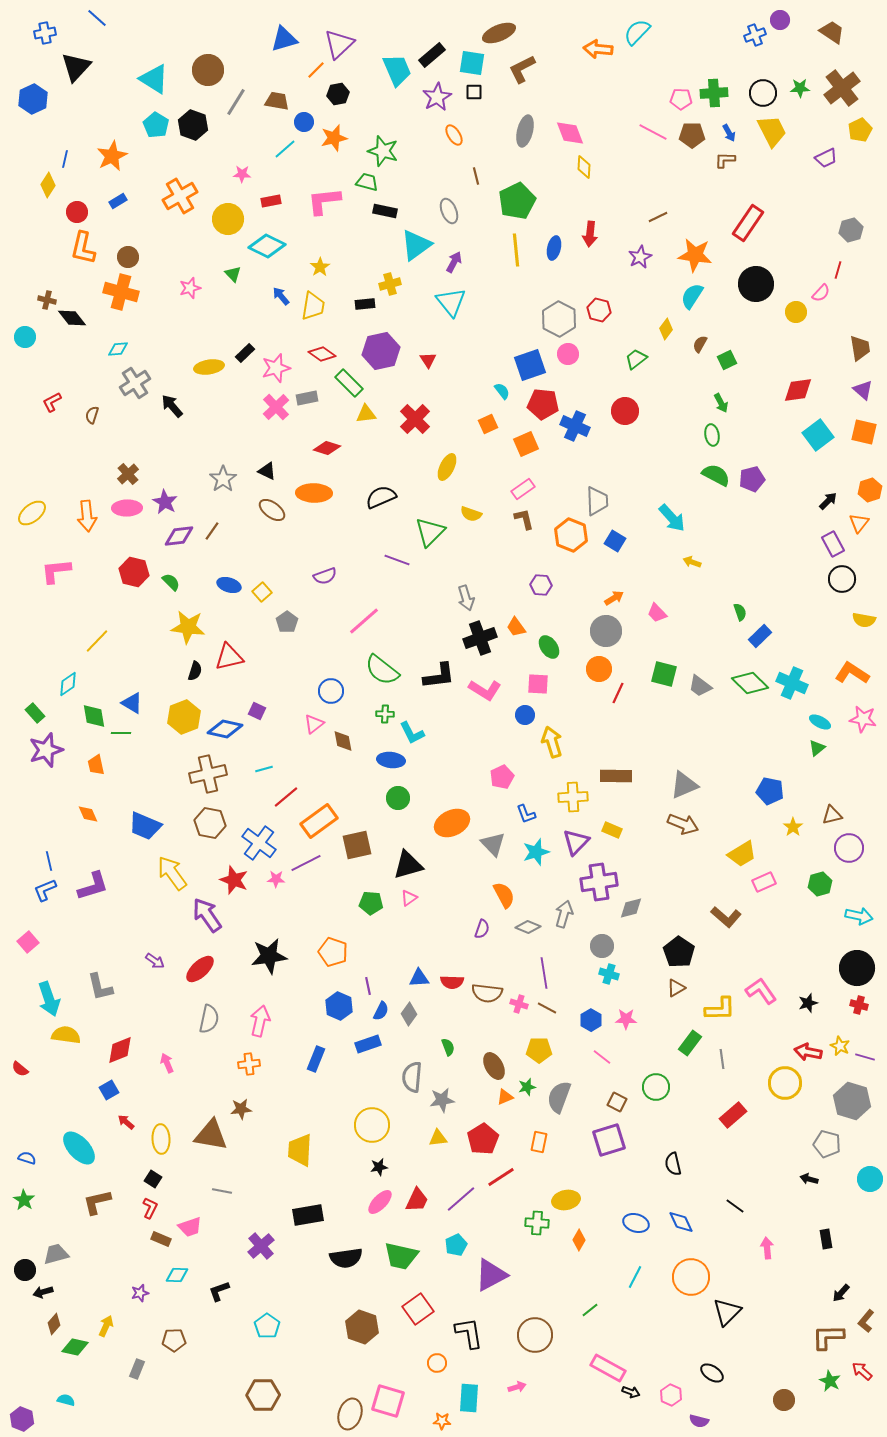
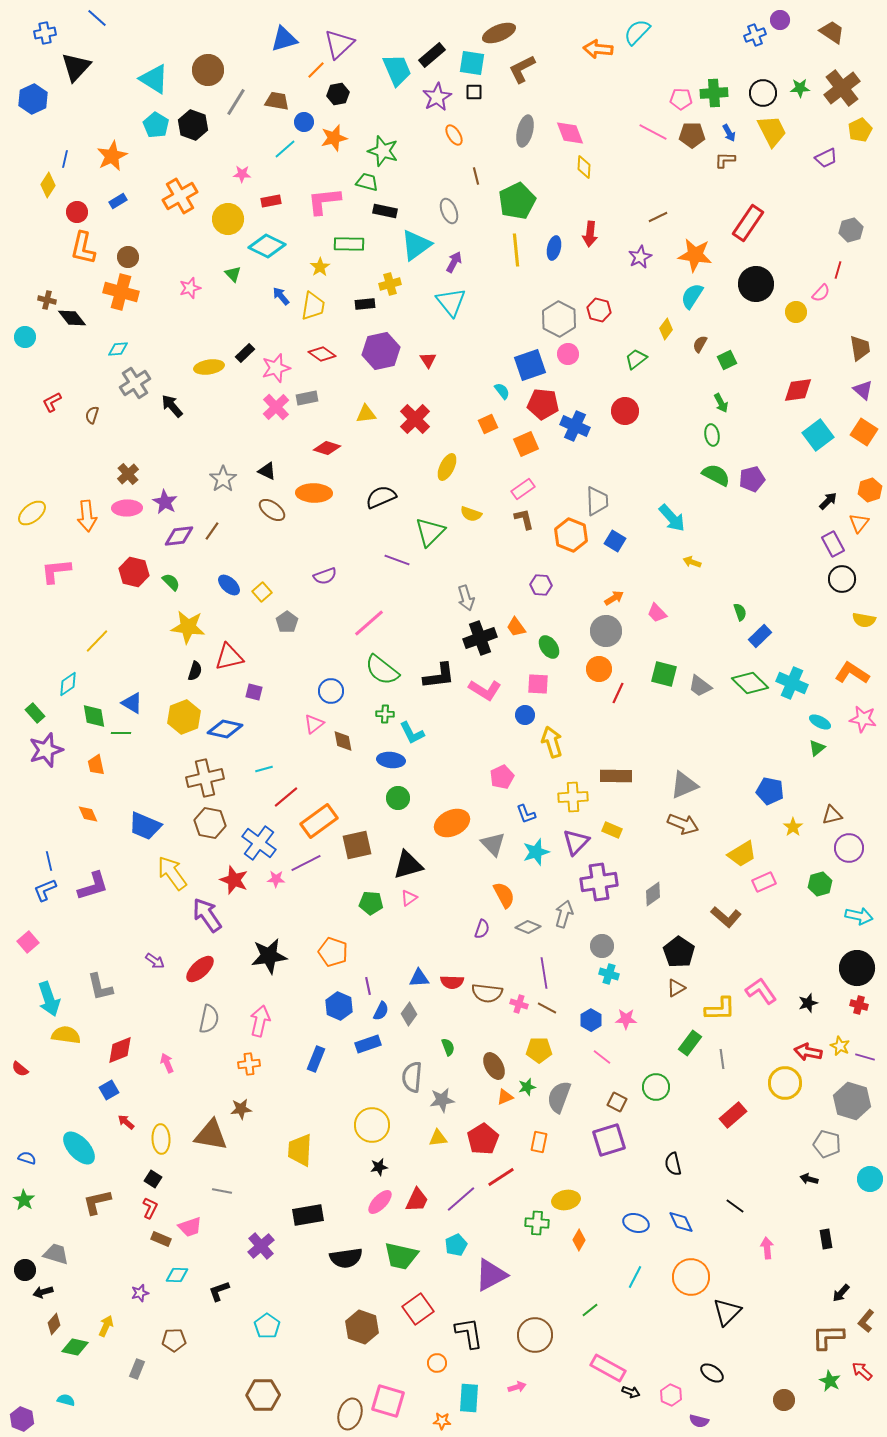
green rectangle at (349, 383): moved 139 px up; rotated 44 degrees counterclockwise
orange square at (864, 432): rotated 20 degrees clockwise
blue ellipse at (229, 585): rotated 25 degrees clockwise
pink line at (364, 621): moved 5 px right, 2 px down
purple square at (257, 711): moved 3 px left, 19 px up; rotated 12 degrees counterclockwise
brown cross at (208, 774): moved 3 px left, 4 px down
gray diamond at (631, 908): moved 22 px right, 14 px up; rotated 20 degrees counterclockwise
gray trapezoid at (56, 1254): rotated 32 degrees clockwise
